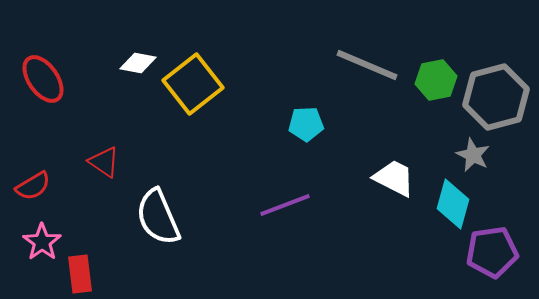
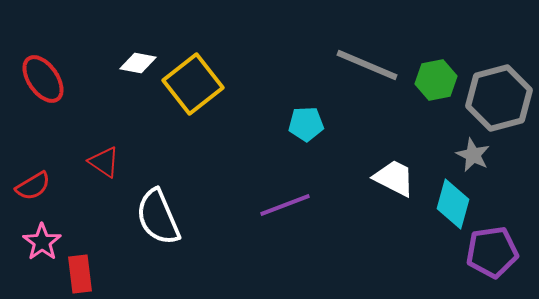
gray hexagon: moved 3 px right, 1 px down
